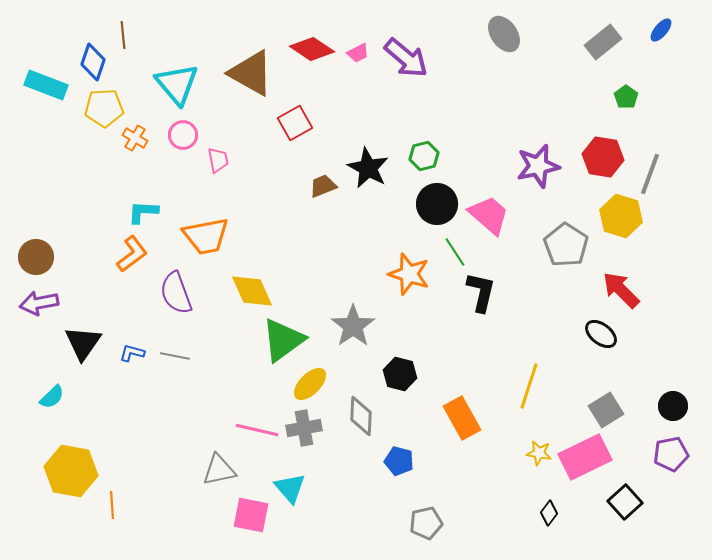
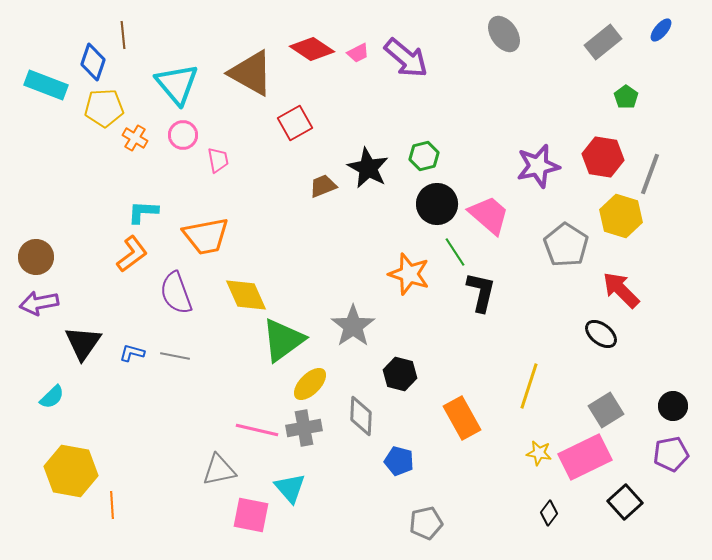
yellow diamond at (252, 291): moved 6 px left, 4 px down
